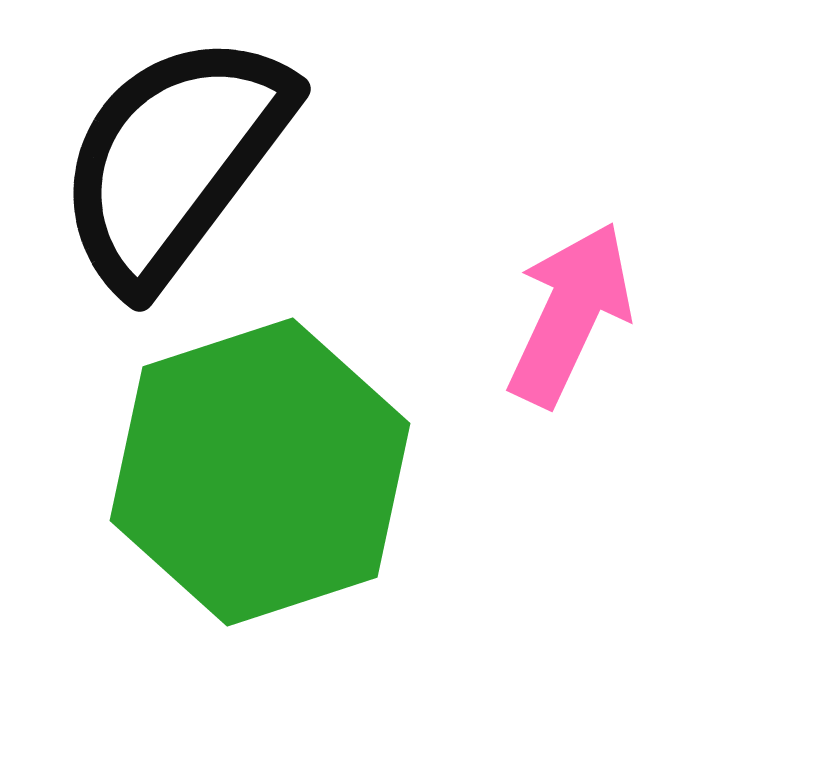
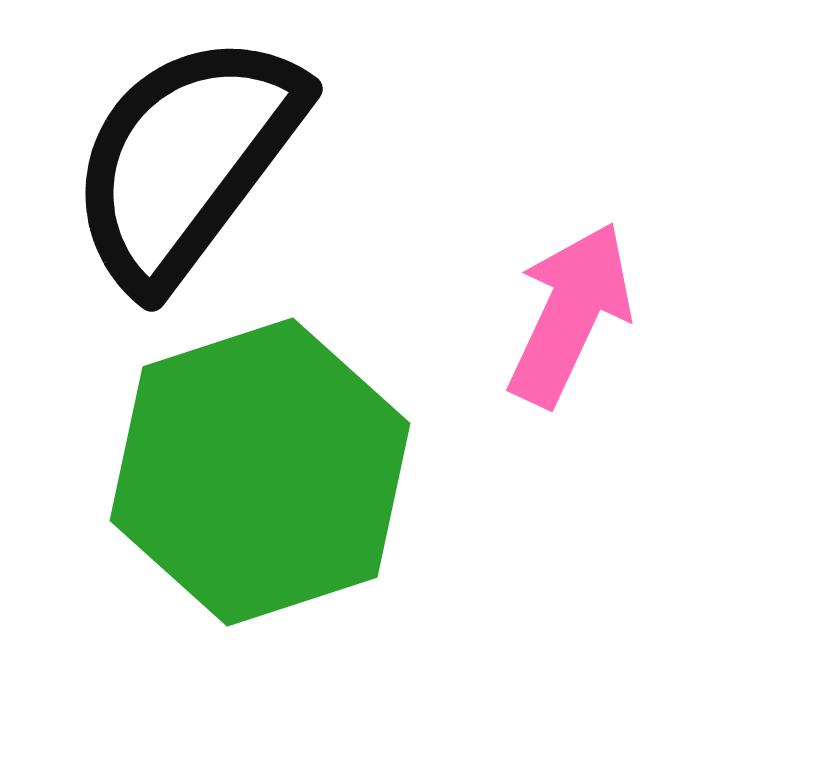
black semicircle: moved 12 px right
